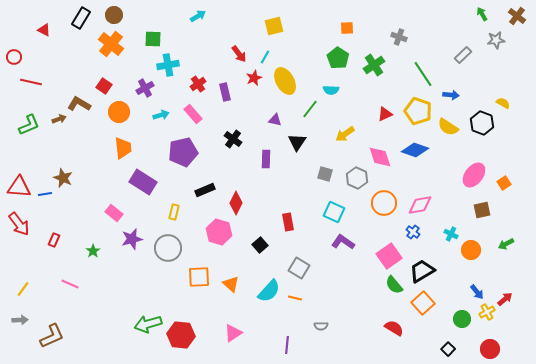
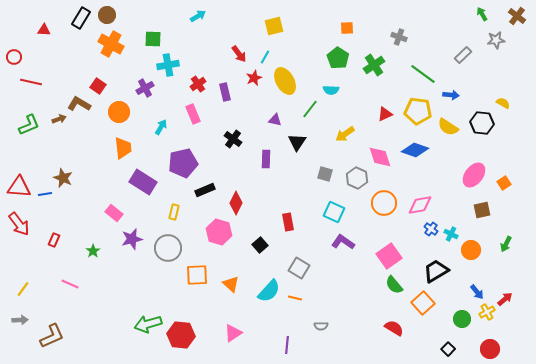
brown circle at (114, 15): moved 7 px left
red triangle at (44, 30): rotated 24 degrees counterclockwise
orange cross at (111, 44): rotated 10 degrees counterclockwise
green line at (423, 74): rotated 20 degrees counterclockwise
red square at (104, 86): moved 6 px left
yellow pentagon at (418, 111): rotated 12 degrees counterclockwise
pink rectangle at (193, 114): rotated 18 degrees clockwise
cyan arrow at (161, 115): moved 12 px down; rotated 42 degrees counterclockwise
black hexagon at (482, 123): rotated 15 degrees counterclockwise
purple pentagon at (183, 152): moved 11 px down
blue cross at (413, 232): moved 18 px right, 3 px up
green arrow at (506, 244): rotated 35 degrees counterclockwise
black trapezoid at (422, 271): moved 14 px right
orange square at (199, 277): moved 2 px left, 2 px up
